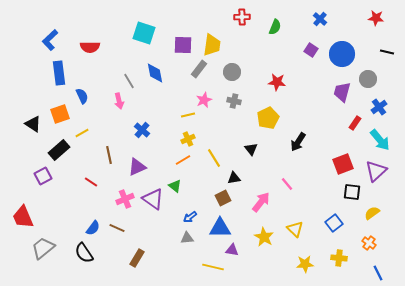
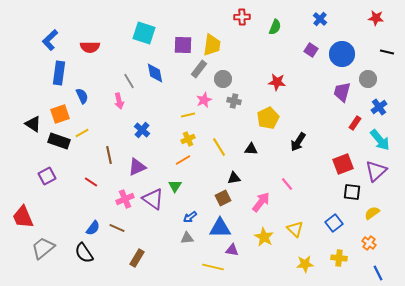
gray circle at (232, 72): moved 9 px left, 7 px down
blue rectangle at (59, 73): rotated 15 degrees clockwise
black triangle at (251, 149): rotated 48 degrees counterclockwise
black rectangle at (59, 150): moved 9 px up; rotated 60 degrees clockwise
yellow line at (214, 158): moved 5 px right, 11 px up
purple square at (43, 176): moved 4 px right
green triangle at (175, 186): rotated 24 degrees clockwise
